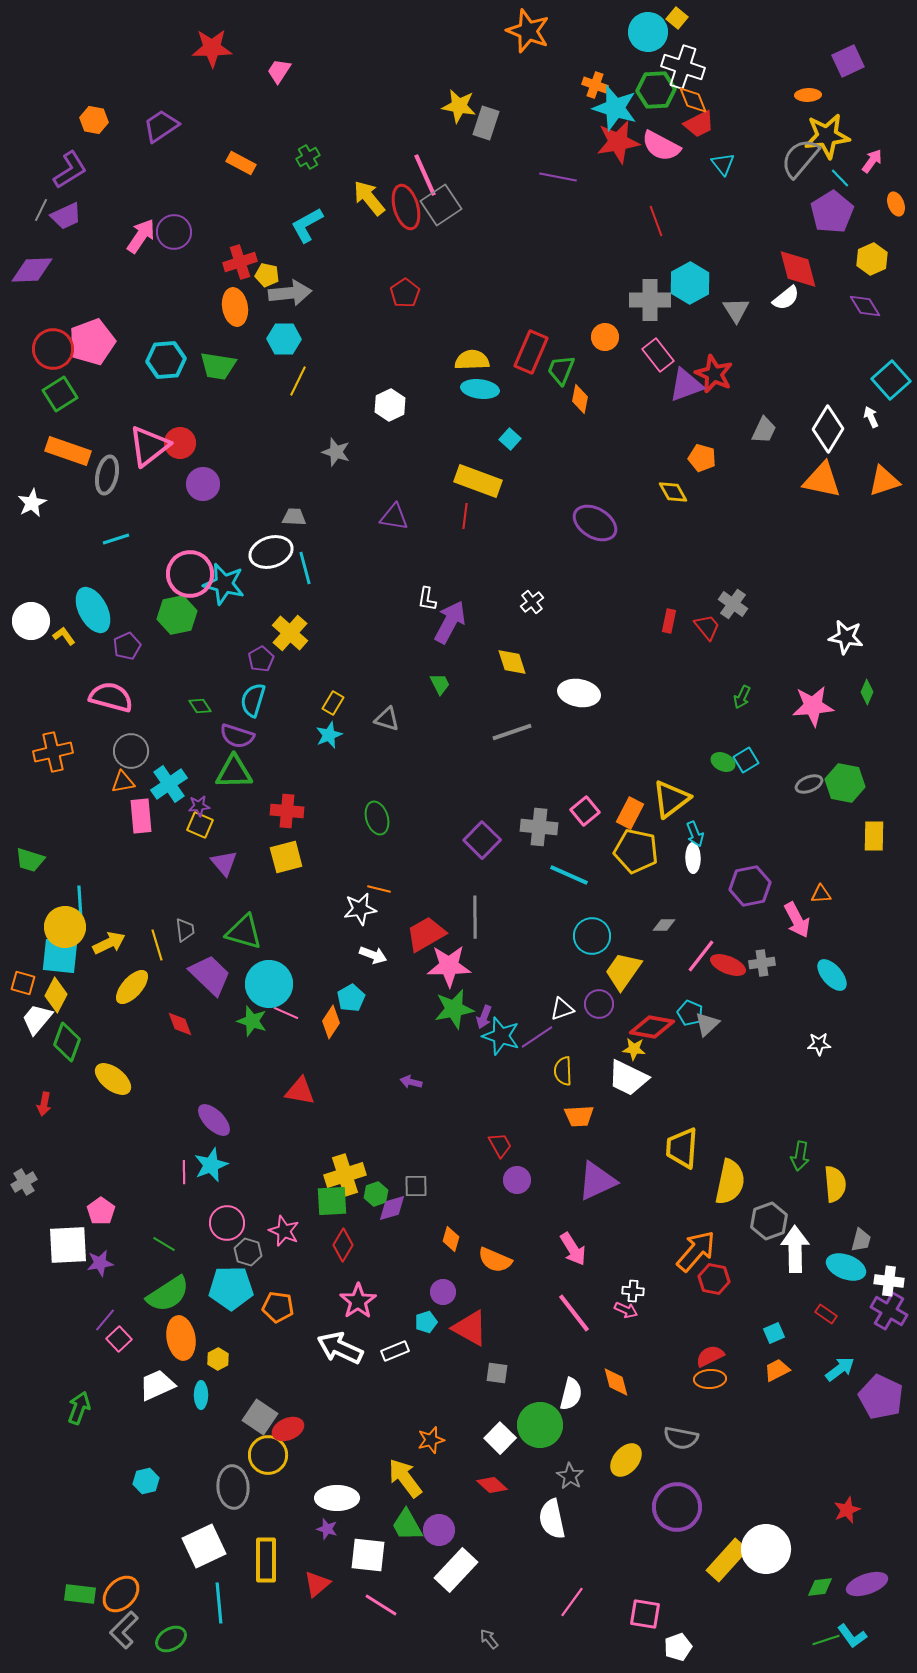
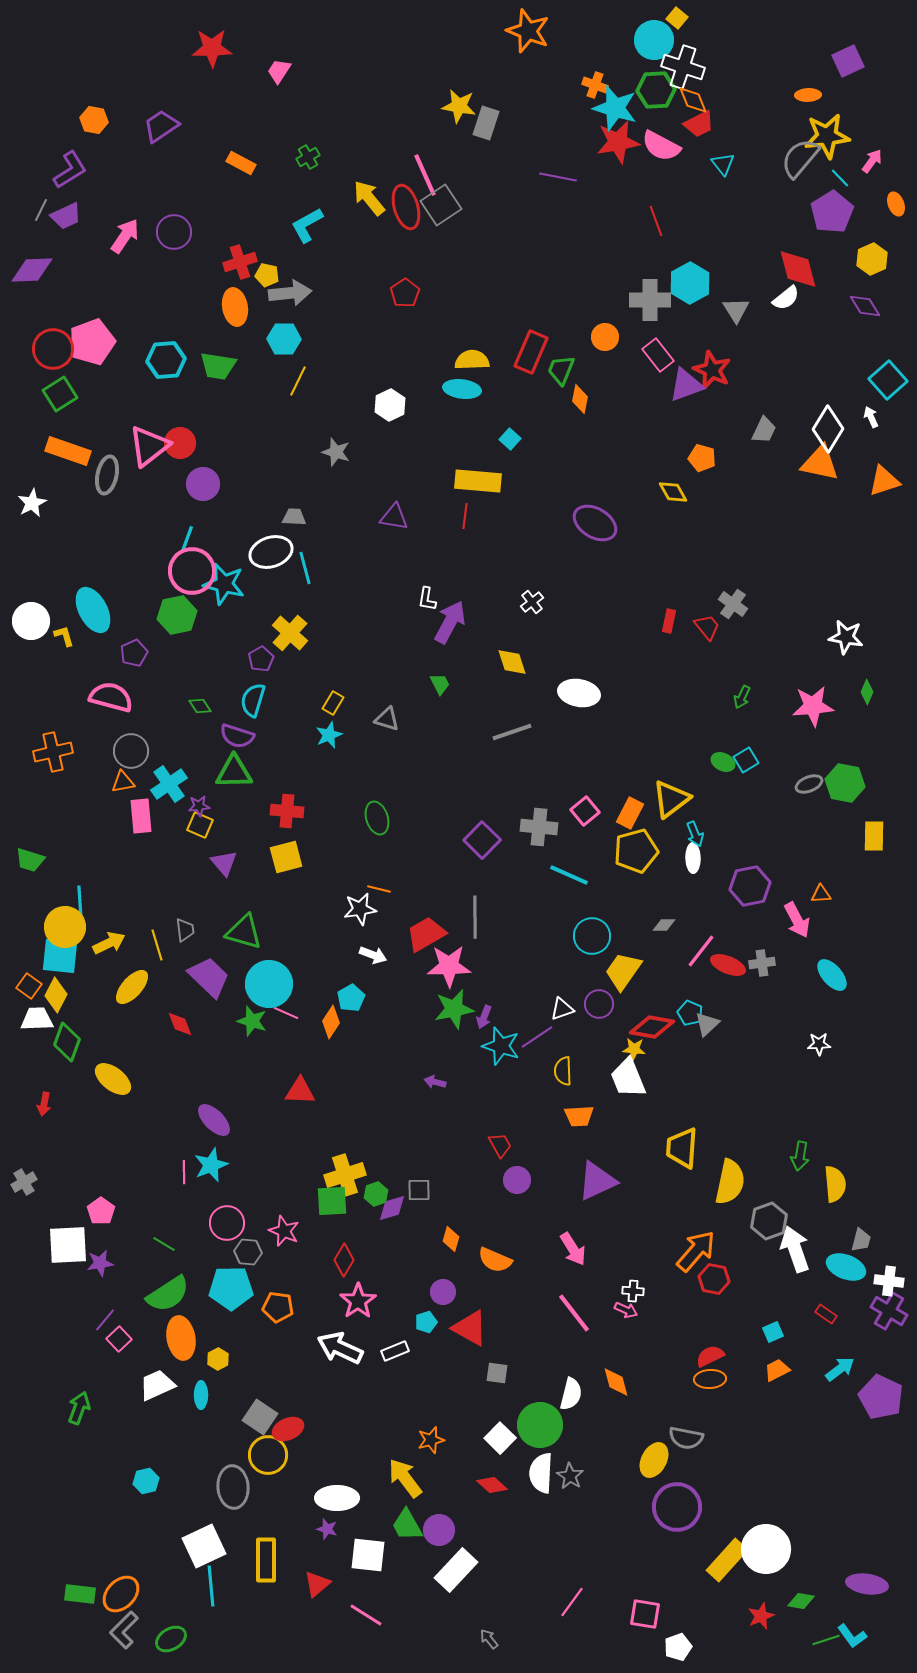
cyan circle at (648, 32): moved 6 px right, 8 px down
pink arrow at (141, 236): moved 16 px left
red star at (714, 374): moved 2 px left, 4 px up
cyan square at (891, 380): moved 3 px left
cyan ellipse at (480, 389): moved 18 px left
orange triangle at (822, 480): moved 2 px left, 17 px up
yellow rectangle at (478, 481): rotated 15 degrees counterclockwise
cyan line at (116, 539): moved 71 px right; rotated 52 degrees counterclockwise
pink circle at (190, 574): moved 2 px right, 3 px up
yellow L-shape at (64, 636): rotated 20 degrees clockwise
purple pentagon at (127, 646): moved 7 px right, 7 px down
yellow pentagon at (636, 851): rotated 27 degrees counterclockwise
pink line at (701, 956): moved 5 px up
purple trapezoid at (210, 975): moved 1 px left, 2 px down
orange square at (23, 983): moved 6 px right, 3 px down; rotated 20 degrees clockwise
white trapezoid at (37, 1019): rotated 48 degrees clockwise
cyan star at (501, 1036): moved 10 px down
white trapezoid at (628, 1078): rotated 42 degrees clockwise
purple arrow at (411, 1082): moved 24 px right
red triangle at (300, 1091): rotated 8 degrees counterclockwise
gray square at (416, 1186): moved 3 px right, 4 px down
red diamond at (343, 1245): moved 1 px right, 15 px down
white arrow at (795, 1249): rotated 18 degrees counterclockwise
gray hexagon at (248, 1252): rotated 12 degrees counterclockwise
cyan square at (774, 1333): moved 1 px left, 1 px up
gray semicircle at (681, 1438): moved 5 px right
yellow ellipse at (626, 1460): moved 28 px right; rotated 12 degrees counterclockwise
red star at (847, 1510): moved 86 px left, 106 px down
white semicircle at (552, 1519): moved 11 px left, 46 px up; rotated 15 degrees clockwise
purple ellipse at (867, 1584): rotated 27 degrees clockwise
green diamond at (820, 1587): moved 19 px left, 14 px down; rotated 16 degrees clockwise
cyan line at (219, 1603): moved 8 px left, 17 px up
pink line at (381, 1605): moved 15 px left, 10 px down
